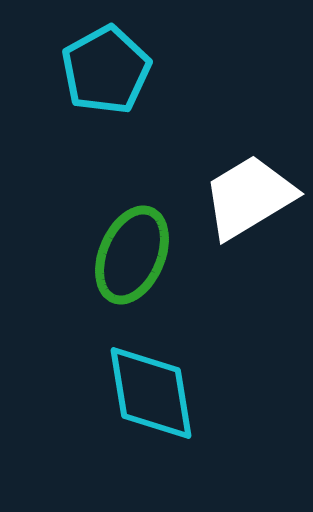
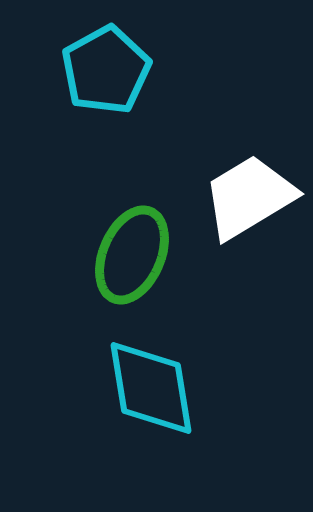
cyan diamond: moved 5 px up
